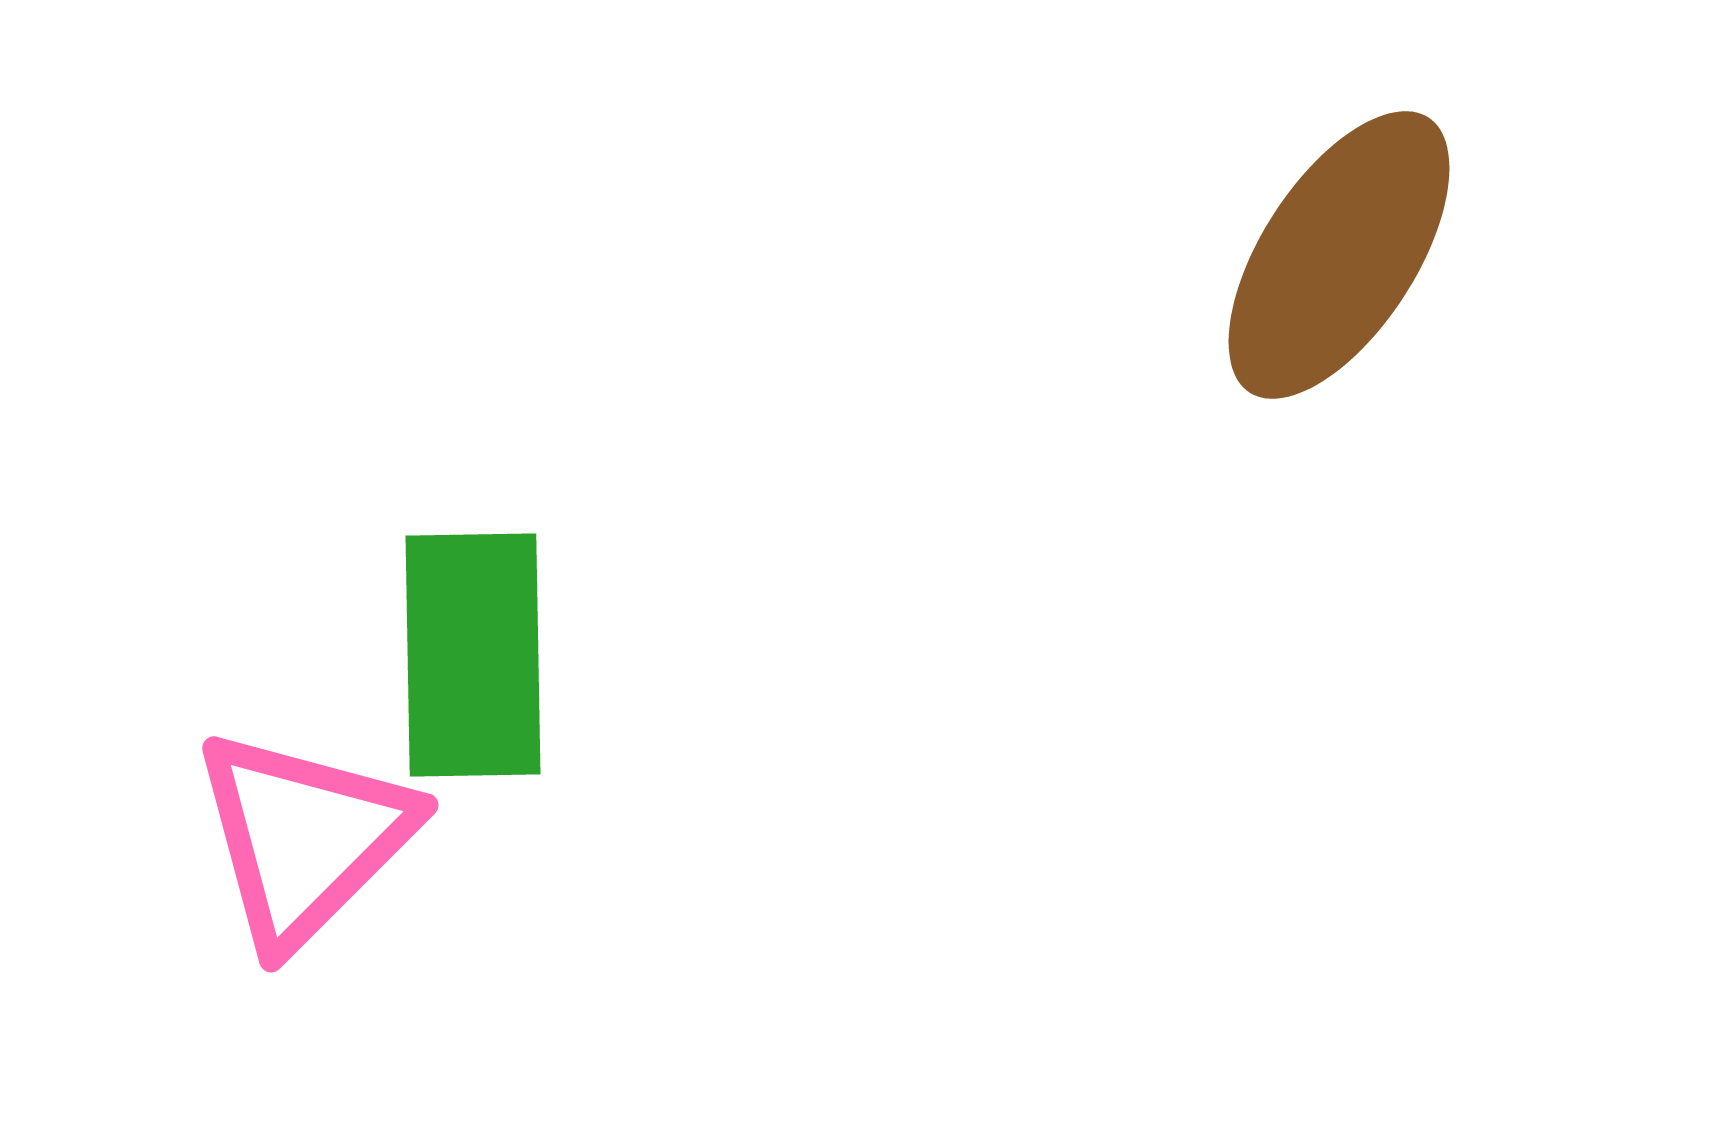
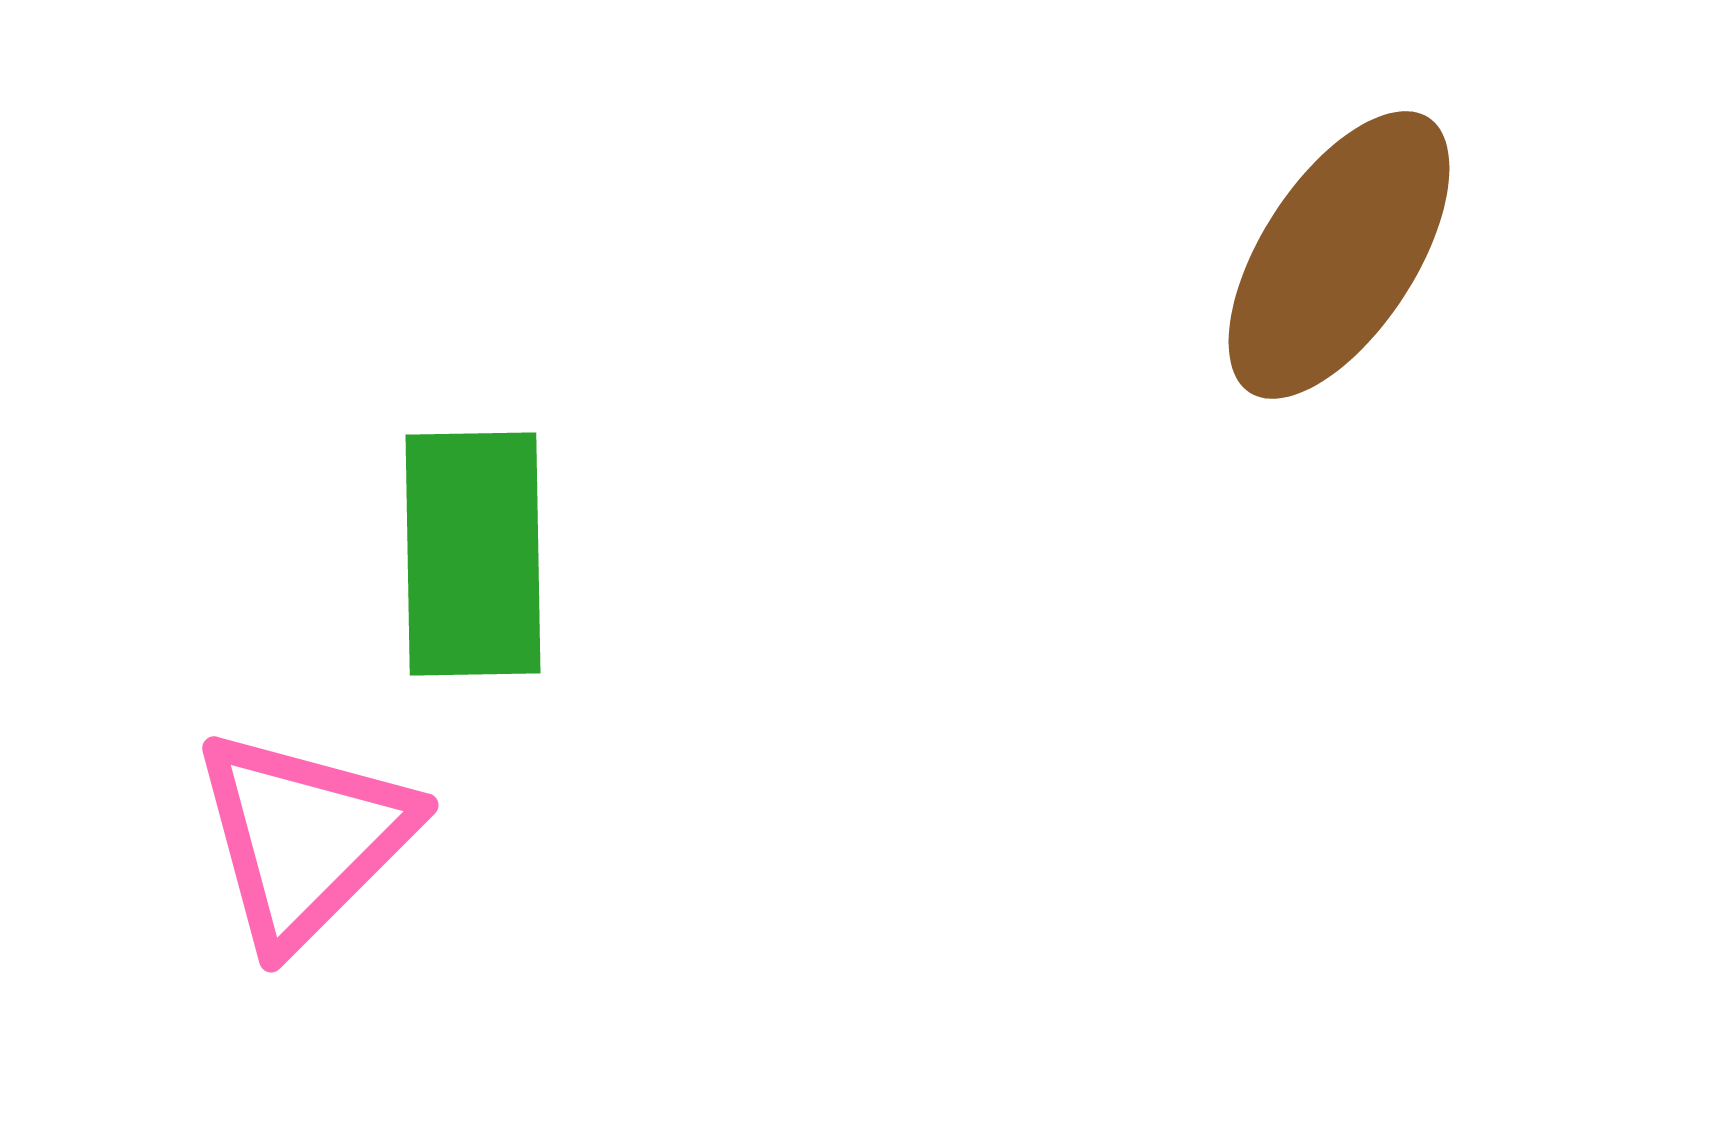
green rectangle: moved 101 px up
